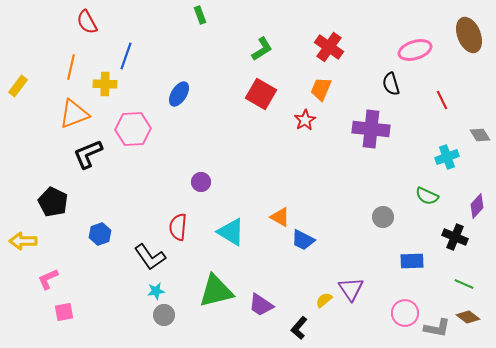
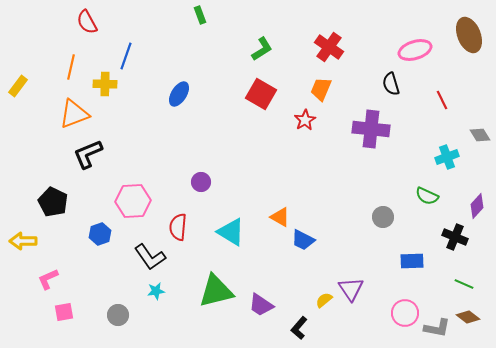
pink hexagon at (133, 129): moved 72 px down
gray circle at (164, 315): moved 46 px left
